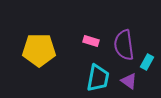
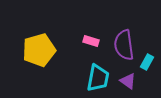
yellow pentagon: rotated 16 degrees counterclockwise
purple triangle: moved 1 px left
